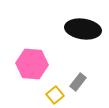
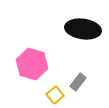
pink hexagon: rotated 12 degrees clockwise
